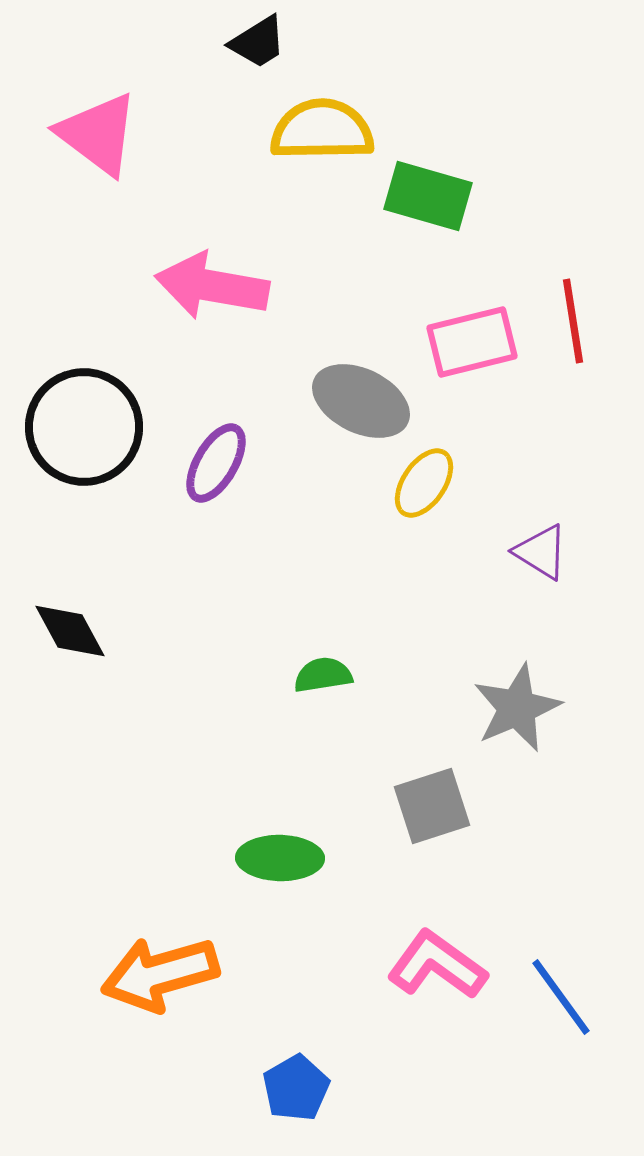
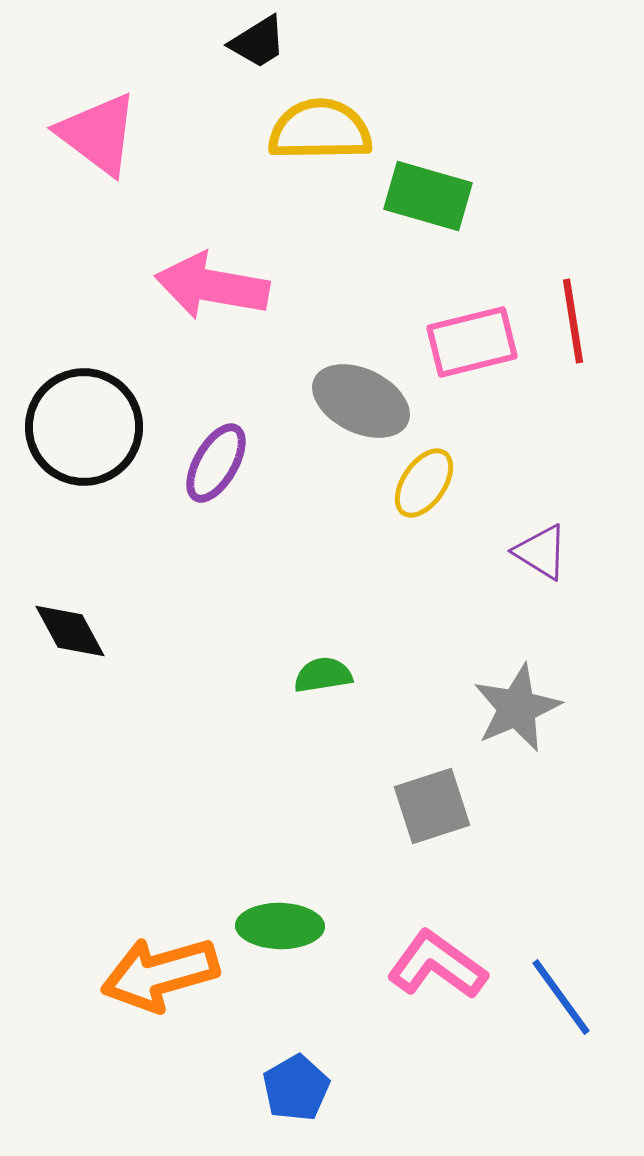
yellow semicircle: moved 2 px left
green ellipse: moved 68 px down
